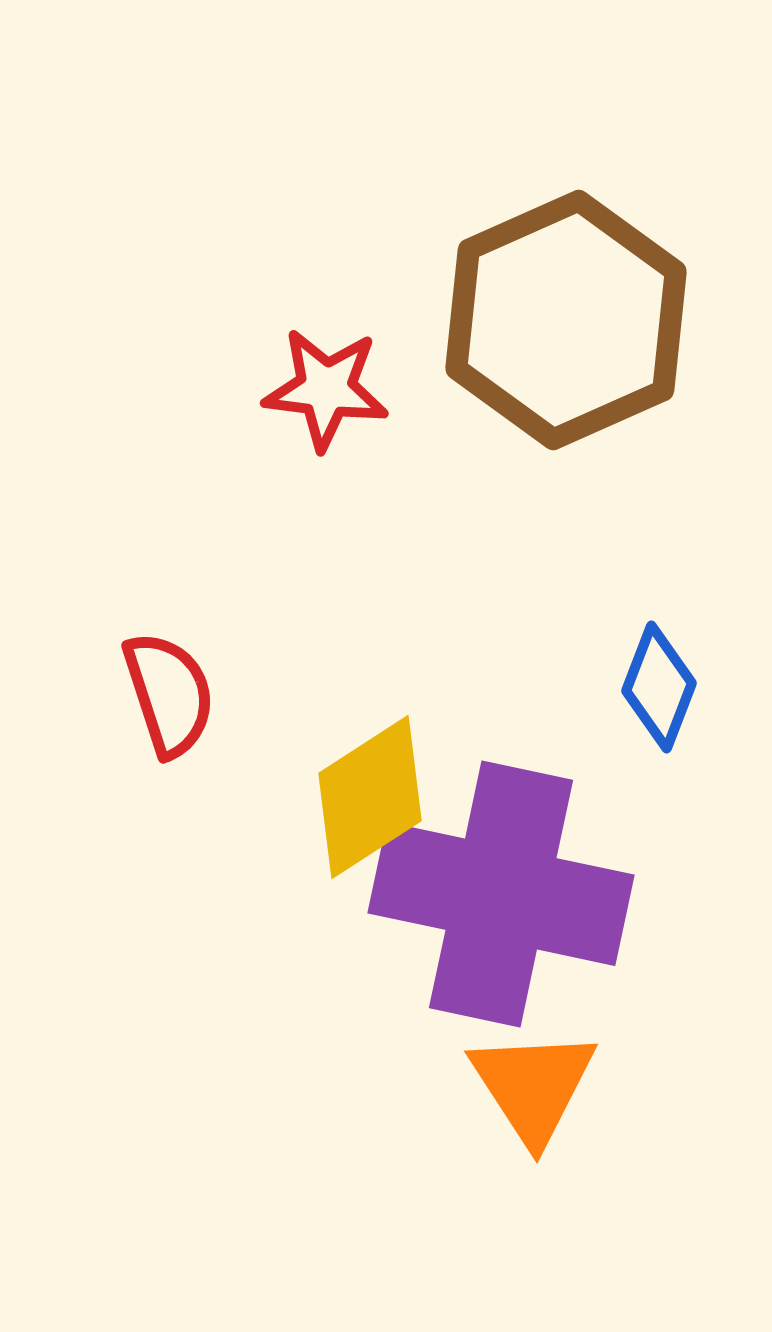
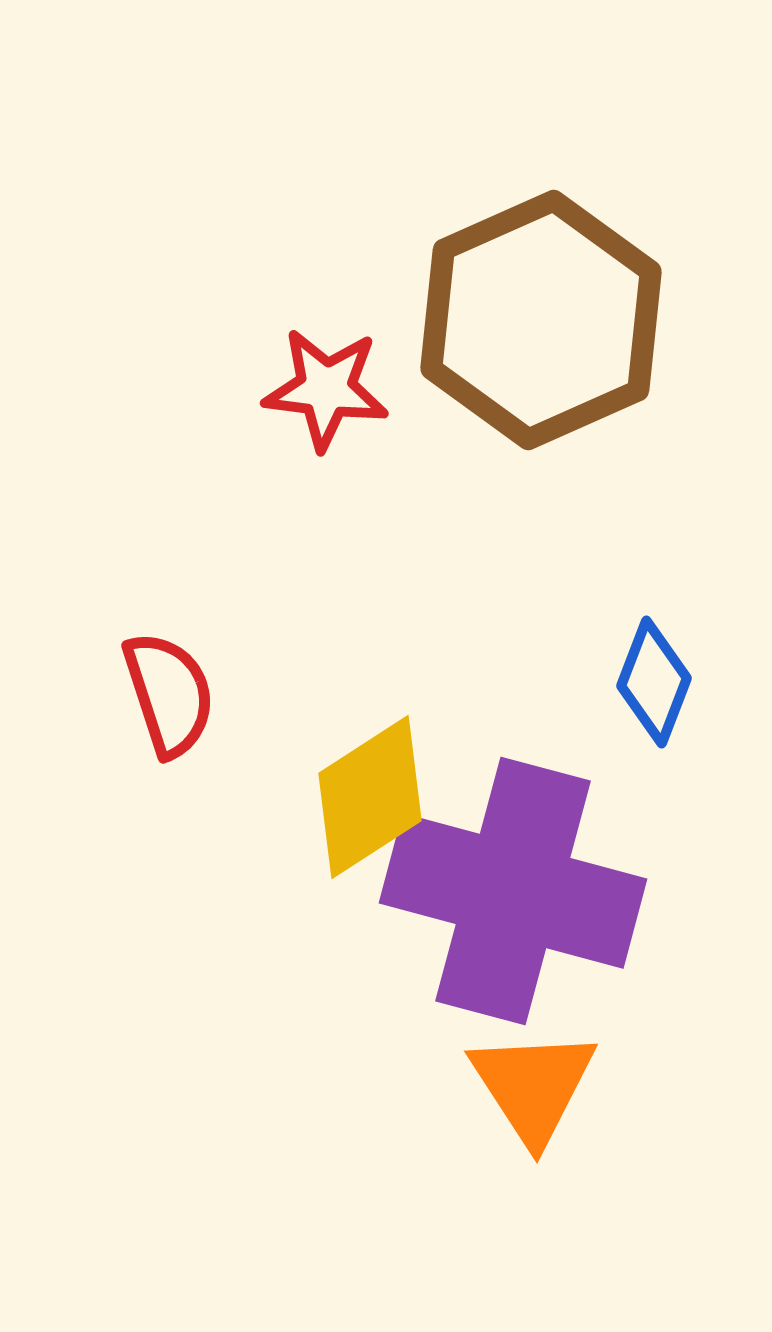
brown hexagon: moved 25 px left
blue diamond: moved 5 px left, 5 px up
purple cross: moved 12 px right, 3 px up; rotated 3 degrees clockwise
